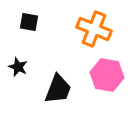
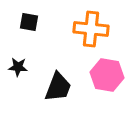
orange cross: moved 3 px left; rotated 16 degrees counterclockwise
black star: rotated 18 degrees counterclockwise
black trapezoid: moved 2 px up
